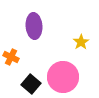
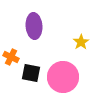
black square: moved 11 px up; rotated 30 degrees counterclockwise
